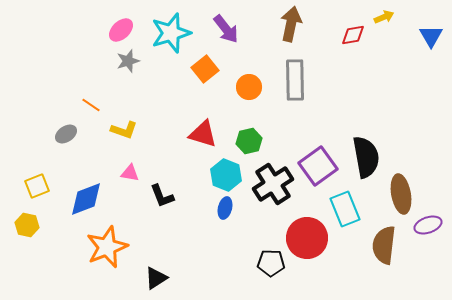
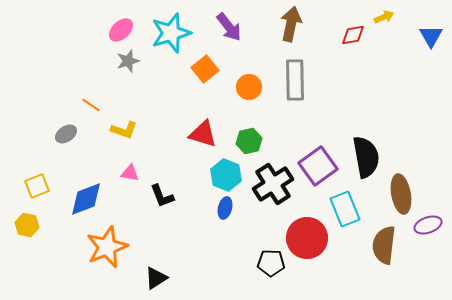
purple arrow: moved 3 px right, 2 px up
